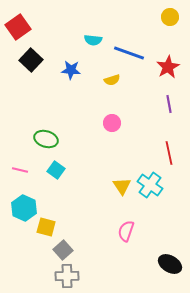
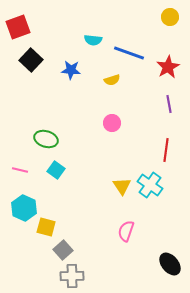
red square: rotated 15 degrees clockwise
red line: moved 3 px left, 3 px up; rotated 20 degrees clockwise
black ellipse: rotated 20 degrees clockwise
gray cross: moved 5 px right
